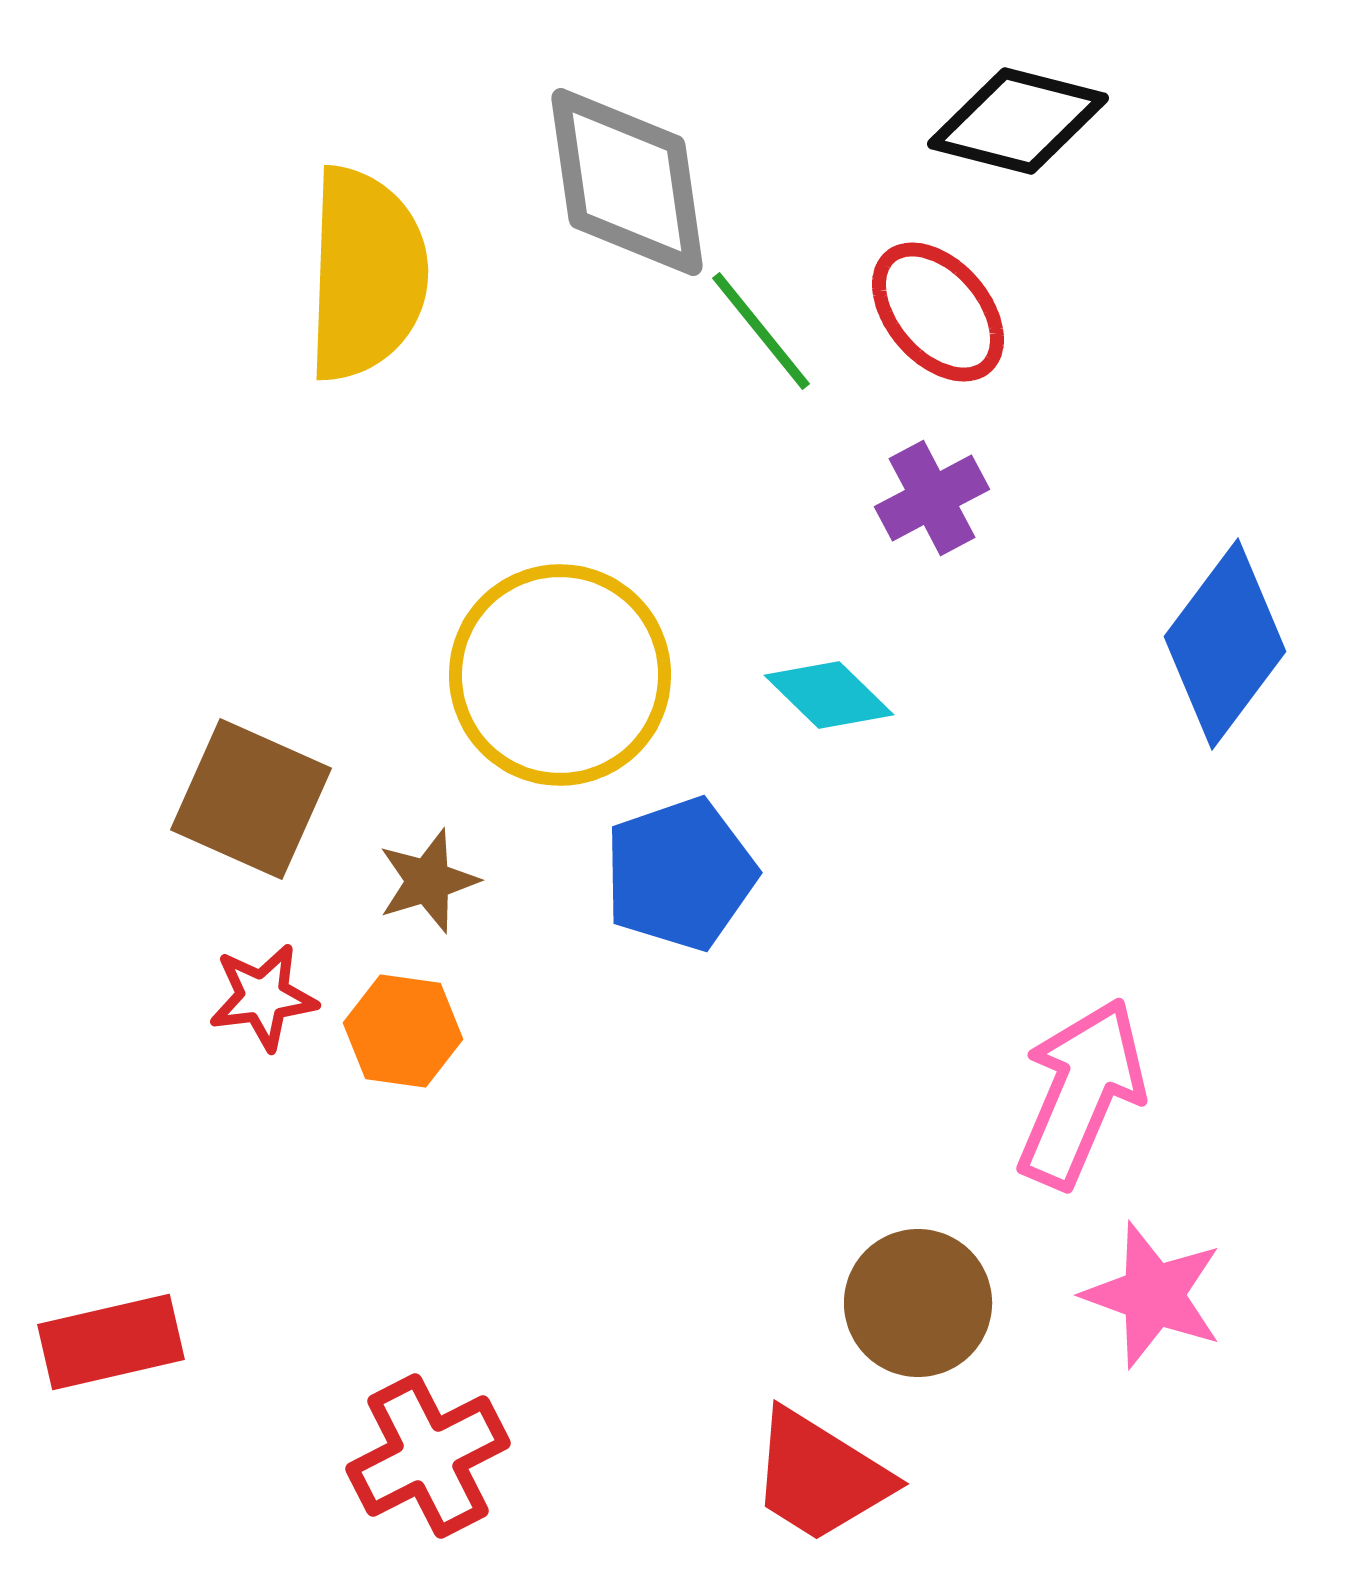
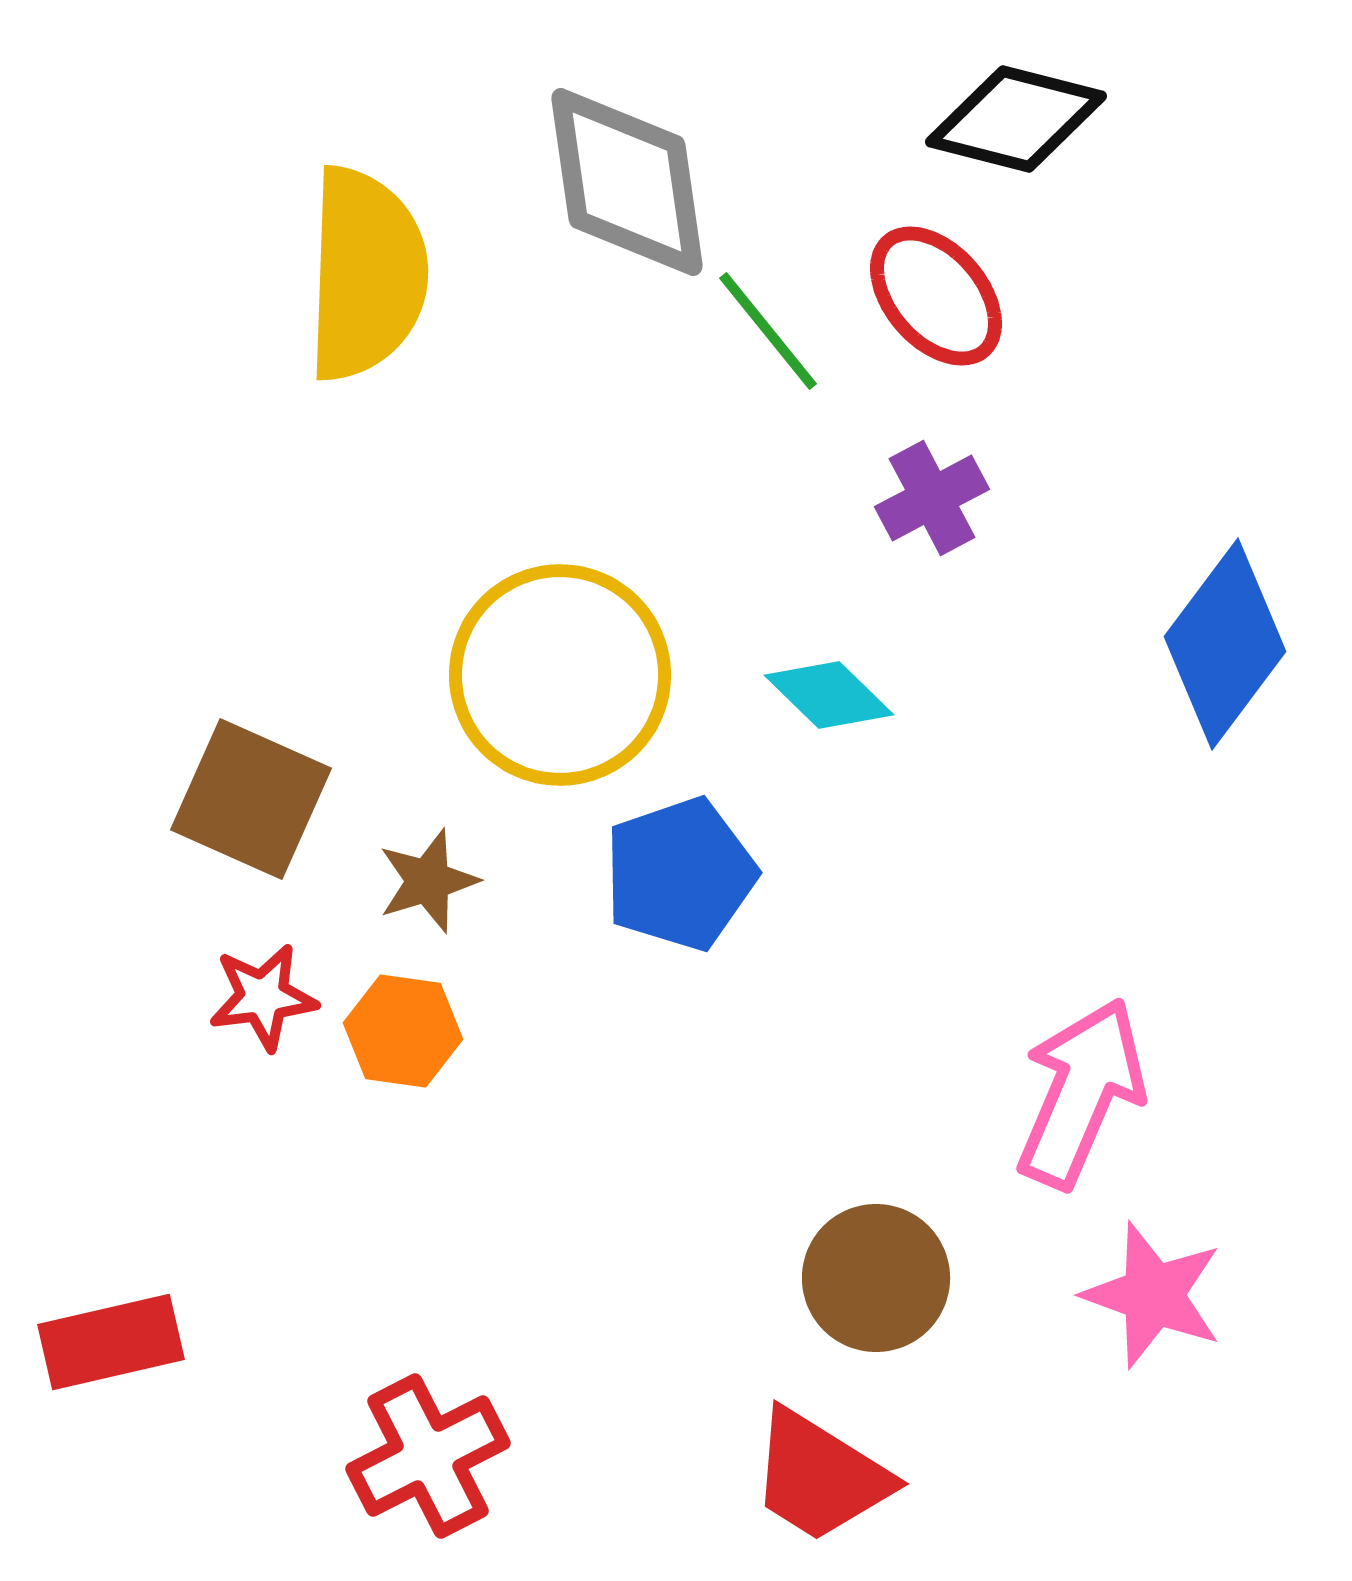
black diamond: moved 2 px left, 2 px up
red ellipse: moved 2 px left, 16 px up
green line: moved 7 px right
brown circle: moved 42 px left, 25 px up
